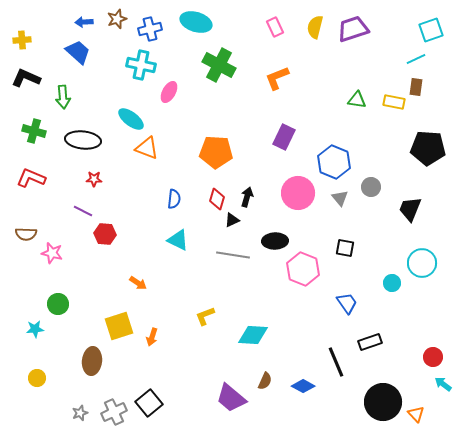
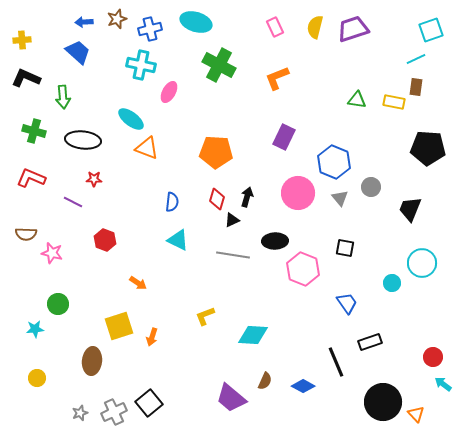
blue semicircle at (174, 199): moved 2 px left, 3 px down
purple line at (83, 211): moved 10 px left, 9 px up
red hexagon at (105, 234): moved 6 px down; rotated 15 degrees clockwise
